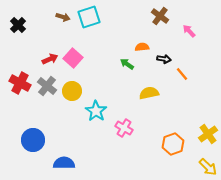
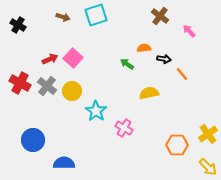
cyan square: moved 7 px right, 2 px up
black cross: rotated 14 degrees counterclockwise
orange semicircle: moved 2 px right, 1 px down
orange hexagon: moved 4 px right, 1 px down; rotated 20 degrees clockwise
